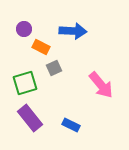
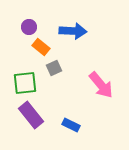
purple circle: moved 5 px right, 2 px up
orange rectangle: rotated 12 degrees clockwise
green square: rotated 10 degrees clockwise
purple rectangle: moved 1 px right, 3 px up
